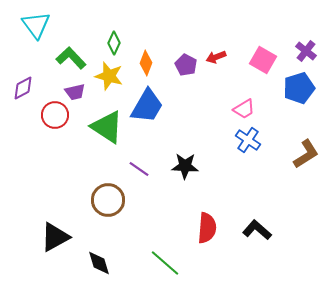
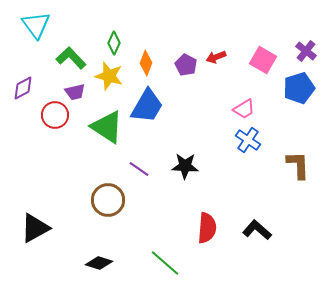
brown L-shape: moved 8 px left, 11 px down; rotated 60 degrees counterclockwise
black triangle: moved 20 px left, 9 px up
black diamond: rotated 56 degrees counterclockwise
